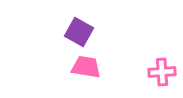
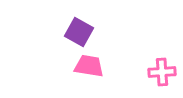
pink trapezoid: moved 3 px right, 1 px up
